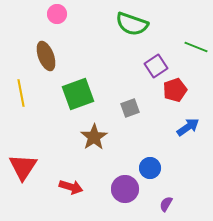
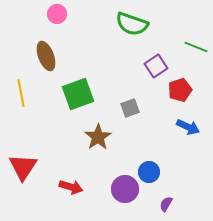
red pentagon: moved 5 px right
blue arrow: rotated 60 degrees clockwise
brown star: moved 4 px right
blue circle: moved 1 px left, 4 px down
